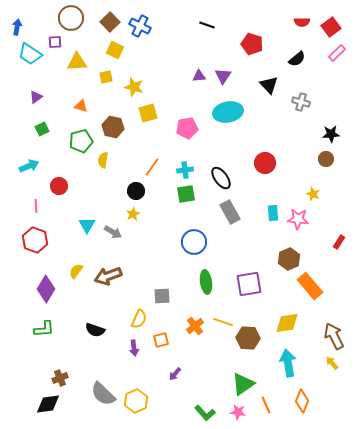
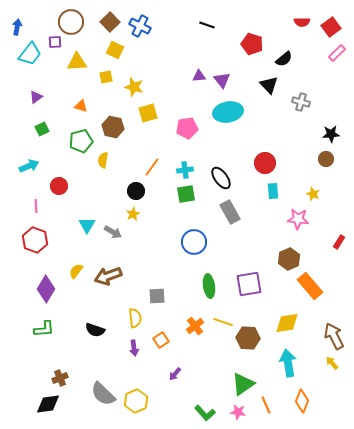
brown circle at (71, 18): moved 4 px down
cyan trapezoid at (30, 54): rotated 85 degrees counterclockwise
black semicircle at (297, 59): moved 13 px left
purple triangle at (223, 76): moved 1 px left, 4 px down; rotated 12 degrees counterclockwise
cyan rectangle at (273, 213): moved 22 px up
green ellipse at (206, 282): moved 3 px right, 4 px down
gray square at (162, 296): moved 5 px left
yellow semicircle at (139, 319): moved 4 px left, 1 px up; rotated 30 degrees counterclockwise
orange square at (161, 340): rotated 21 degrees counterclockwise
